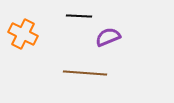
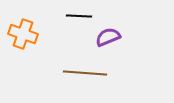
orange cross: rotated 8 degrees counterclockwise
